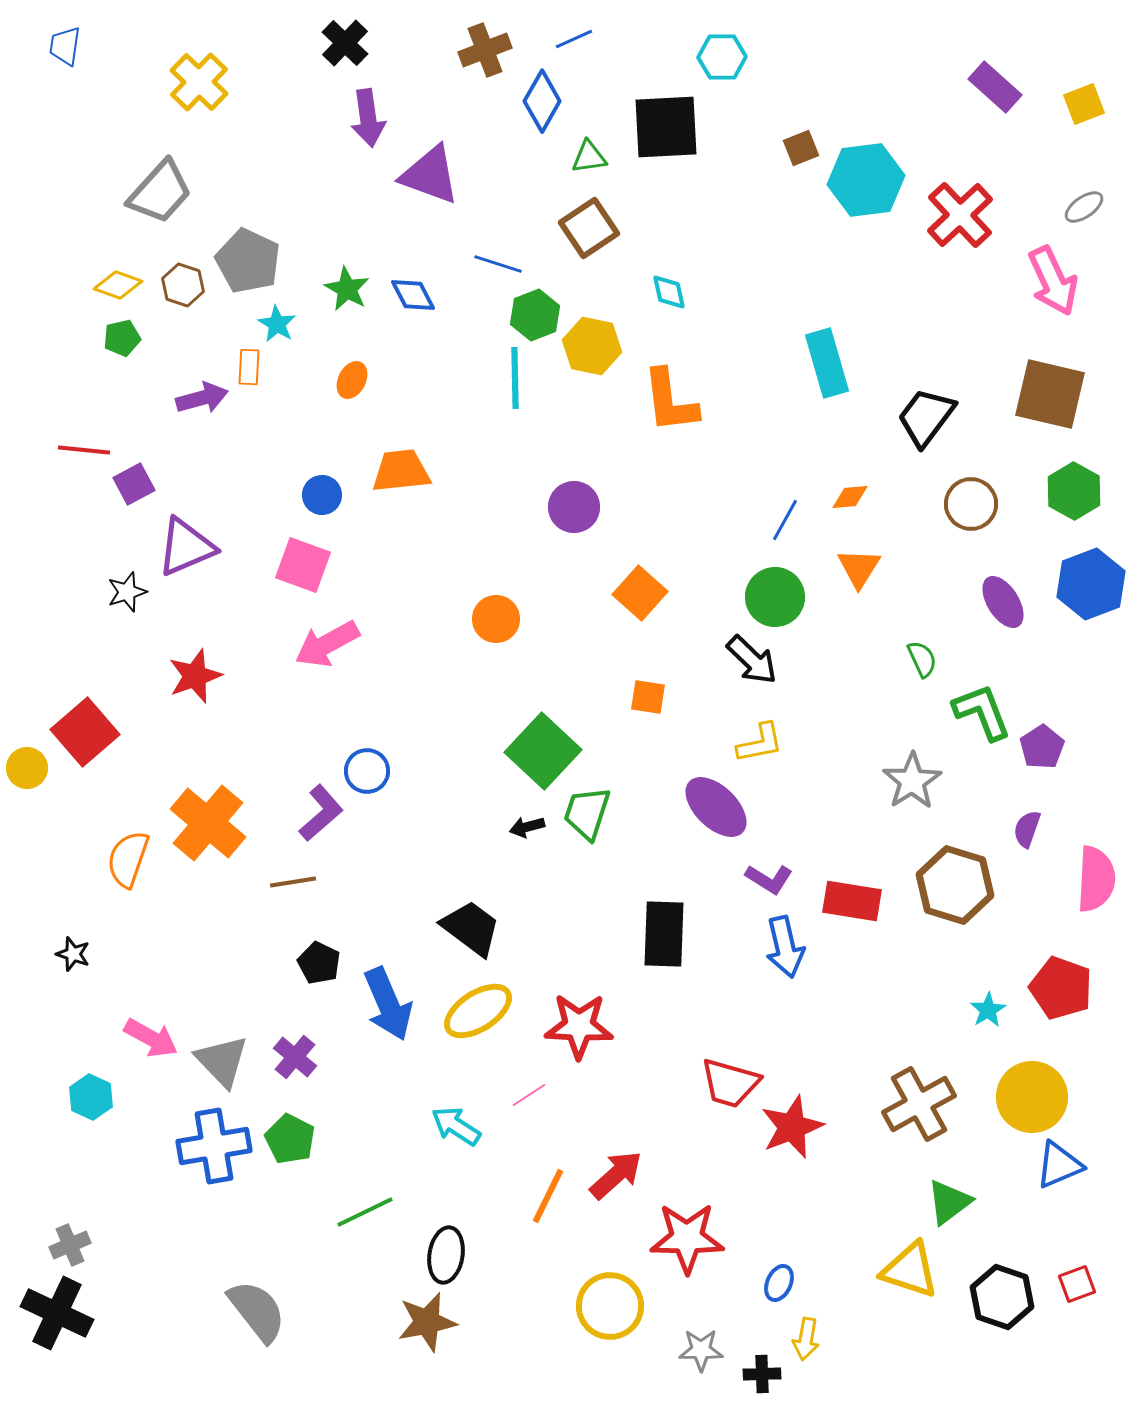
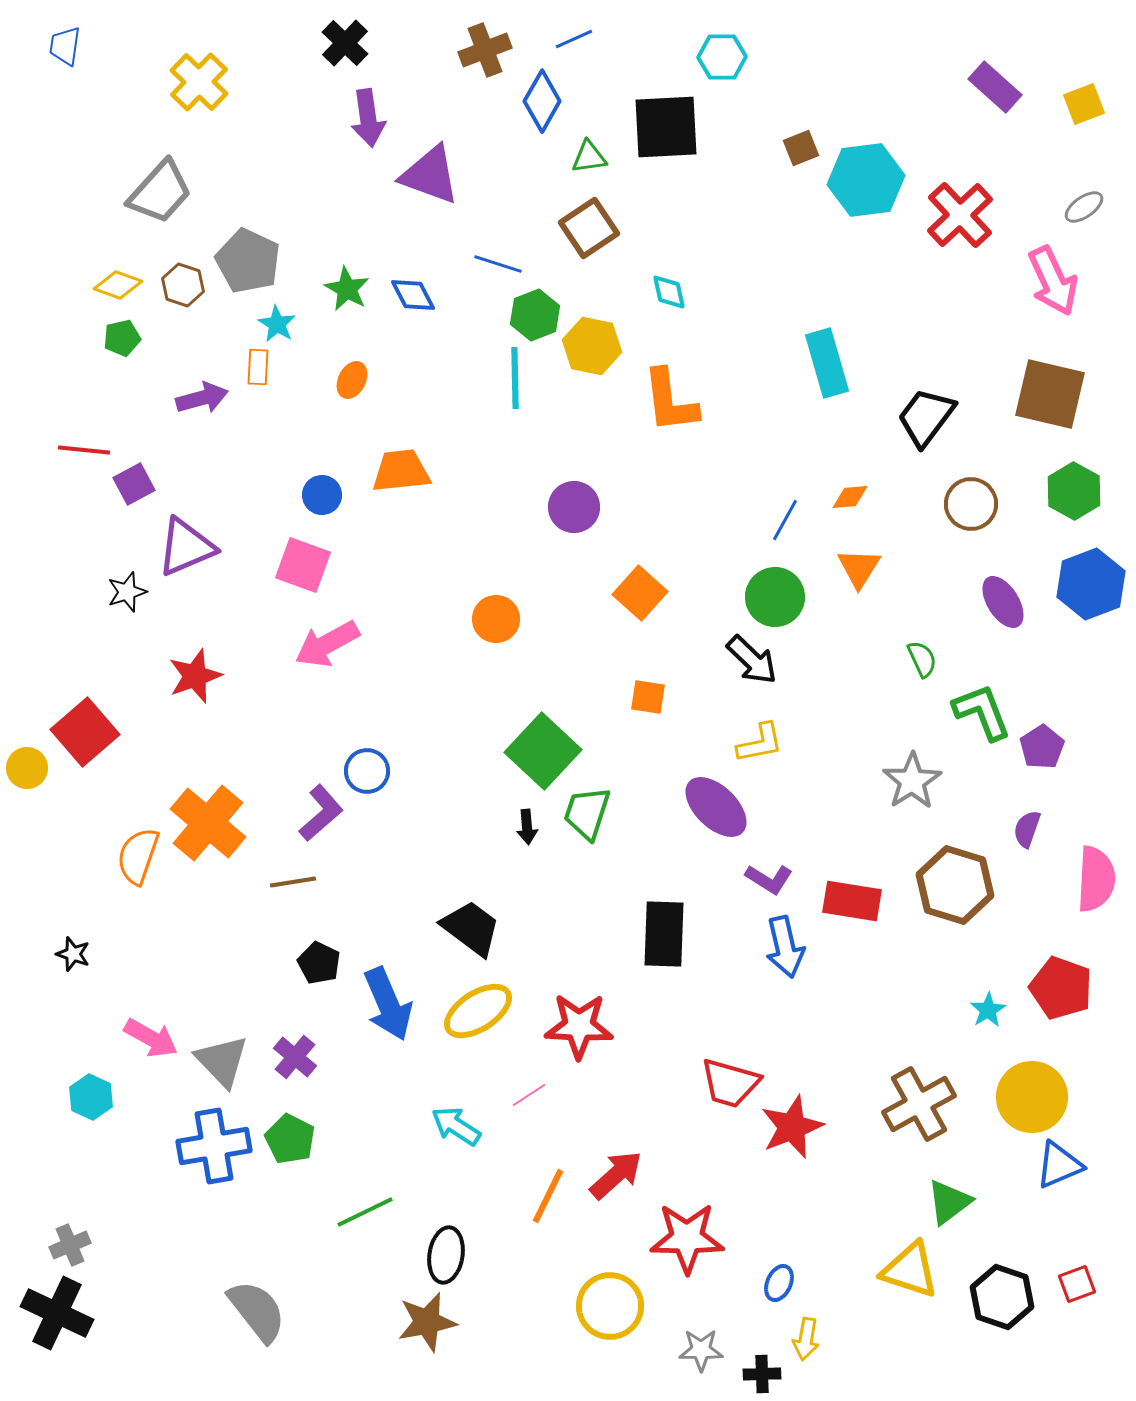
orange rectangle at (249, 367): moved 9 px right
black arrow at (527, 827): rotated 80 degrees counterclockwise
orange semicircle at (128, 859): moved 10 px right, 3 px up
